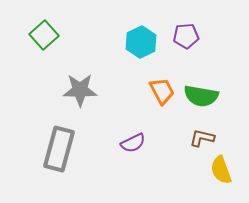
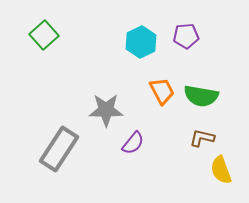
gray star: moved 26 px right, 20 px down
purple semicircle: rotated 25 degrees counterclockwise
gray rectangle: rotated 18 degrees clockwise
